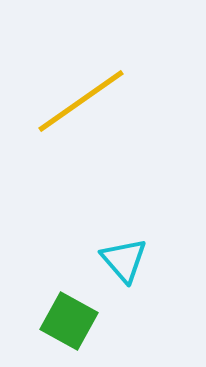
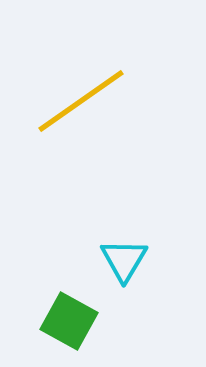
cyan triangle: rotated 12 degrees clockwise
